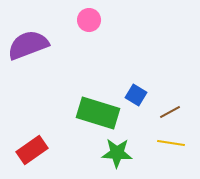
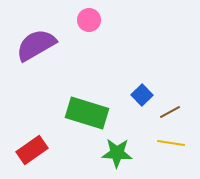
purple semicircle: moved 8 px right; rotated 9 degrees counterclockwise
blue square: moved 6 px right; rotated 15 degrees clockwise
green rectangle: moved 11 px left
